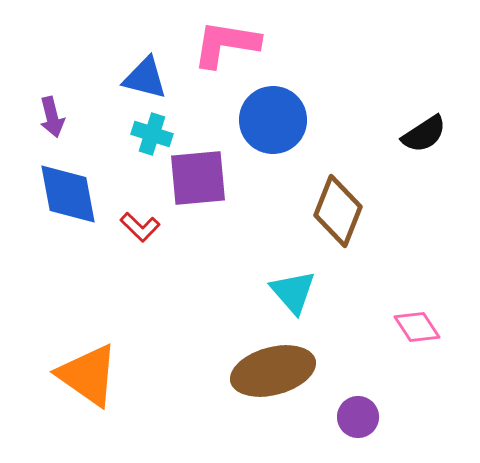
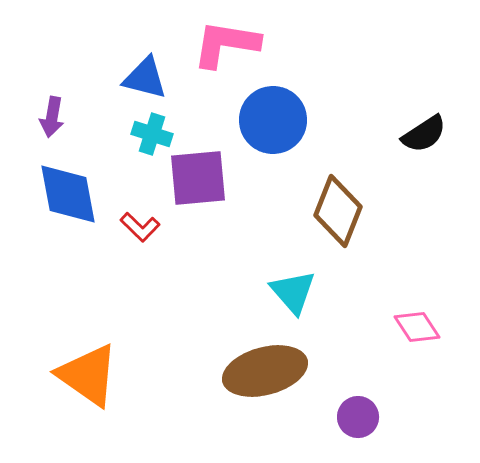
purple arrow: rotated 24 degrees clockwise
brown ellipse: moved 8 px left
